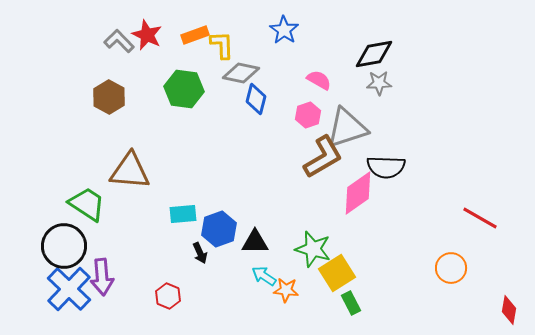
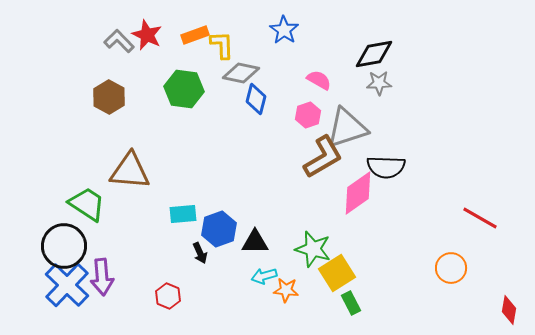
cyan arrow: rotated 50 degrees counterclockwise
blue cross: moved 2 px left, 4 px up
